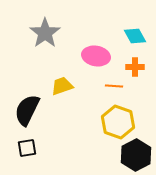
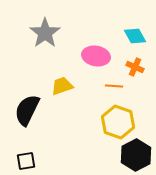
orange cross: rotated 24 degrees clockwise
black square: moved 1 px left, 13 px down
